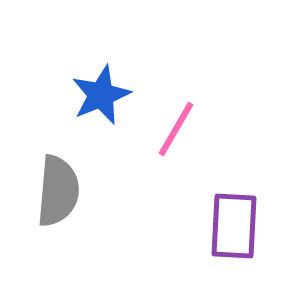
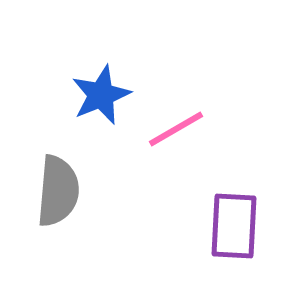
pink line: rotated 30 degrees clockwise
